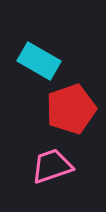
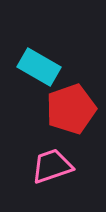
cyan rectangle: moved 6 px down
